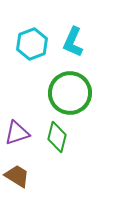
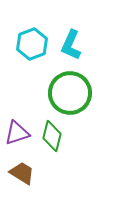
cyan L-shape: moved 2 px left, 3 px down
green diamond: moved 5 px left, 1 px up
brown trapezoid: moved 5 px right, 3 px up
